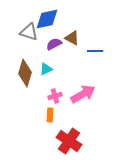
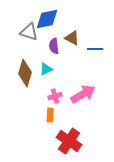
purple semicircle: moved 2 px down; rotated 70 degrees counterclockwise
blue line: moved 2 px up
